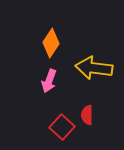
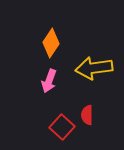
yellow arrow: rotated 15 degrees counterclockwise
